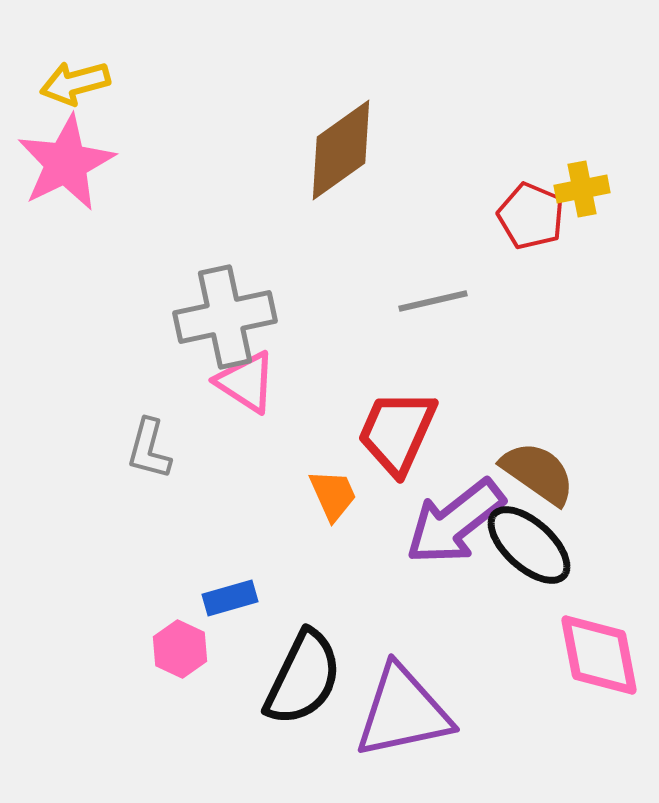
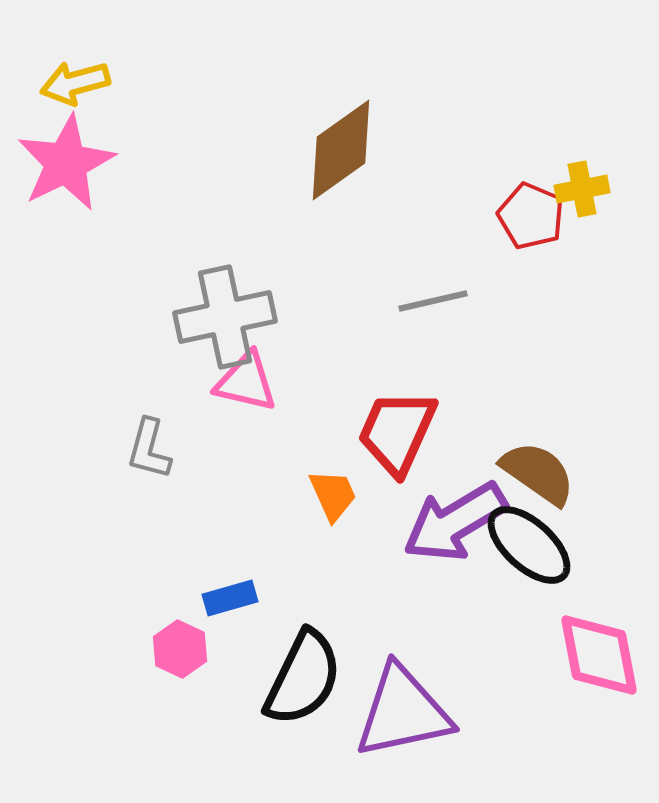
pink triangle: rotated 20 degrees counterclockwise
purple arrow: rotated 7 degrees clockwise
